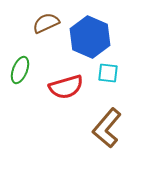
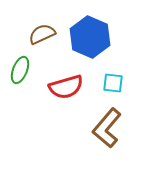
brown semicircle: moved 4 px left, 11 px down
cyan square: moved 5 px right, 10 px down
